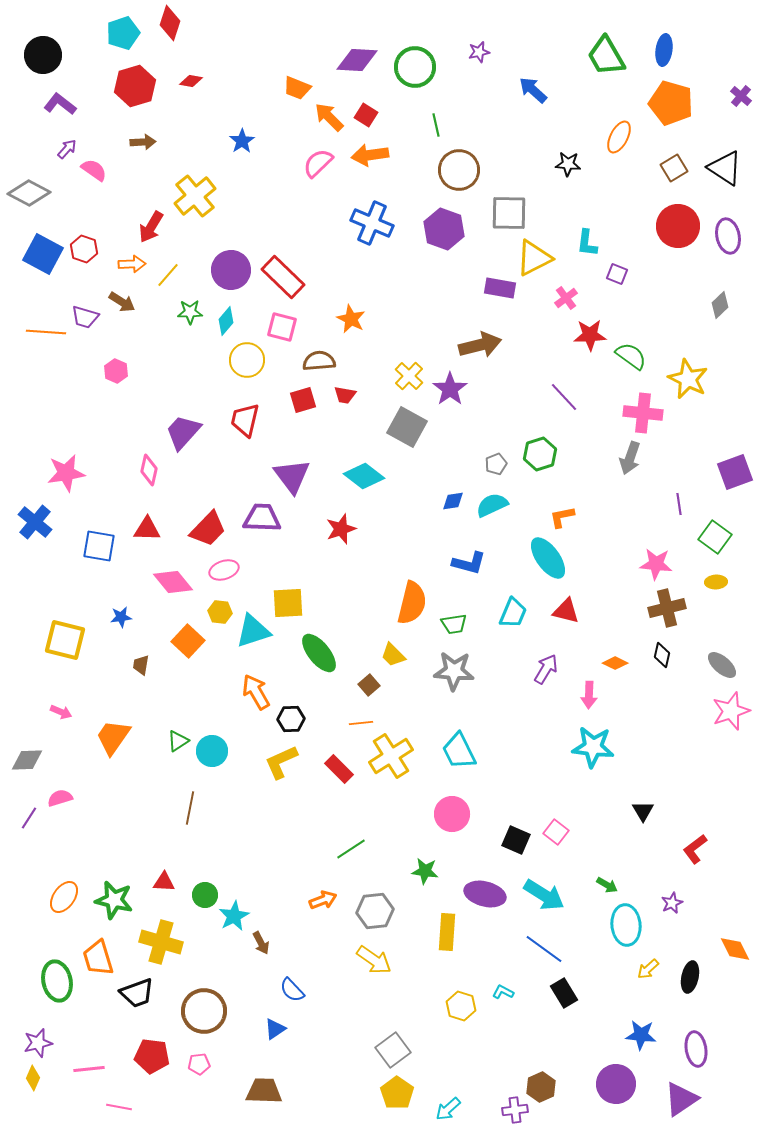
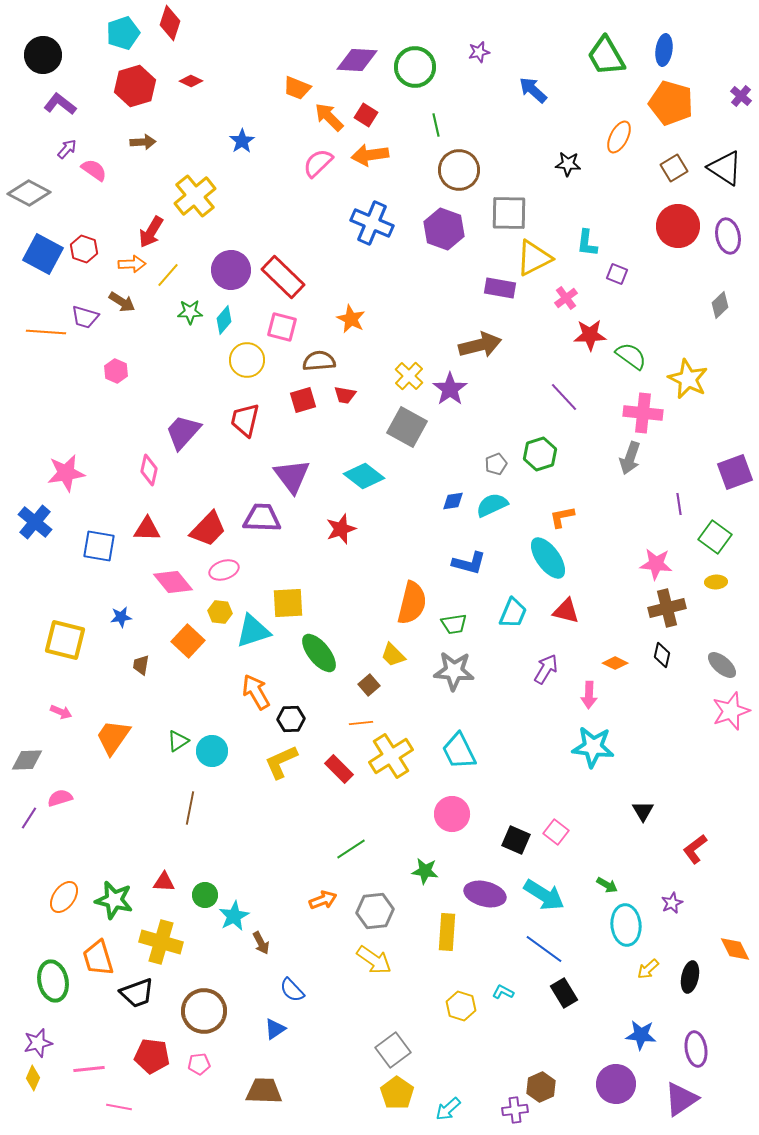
red diamond at (191, 81): rotated 15 degrees clockwise
red arrow at (151, 227): moved 5 px down
cyan diamond at (226, 321): moved 2 px left, 1 px up
green ellipse at (57, 981): moved 4 px left
